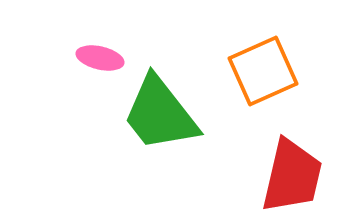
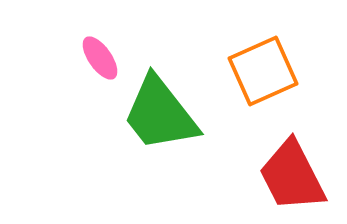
pink ellipse: rotated 42 degrees clockwise
red trapezoid: rotated 140 degrees clockwise
